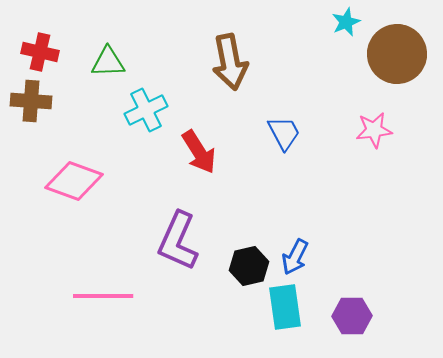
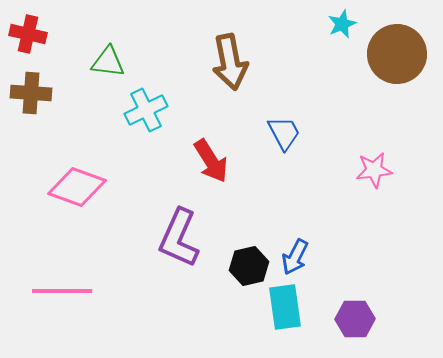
cyan star: moved 4 px left, 2 px down
red cross: moved 12 px left, 18 px up
green triangle: rotated 9 degrees clockwise
brown cross: moved 8 px up
pink star: moved 40 px down
red arrow: moved 12 px right, 9 px down
pink diamond: moved 3 px right, 6 px down
purple L-shape: moved 1 px right, 3 px up
pink line: moved 41 px left, 5 px up
purple hexagon: moved 3 px right, 3 px down
